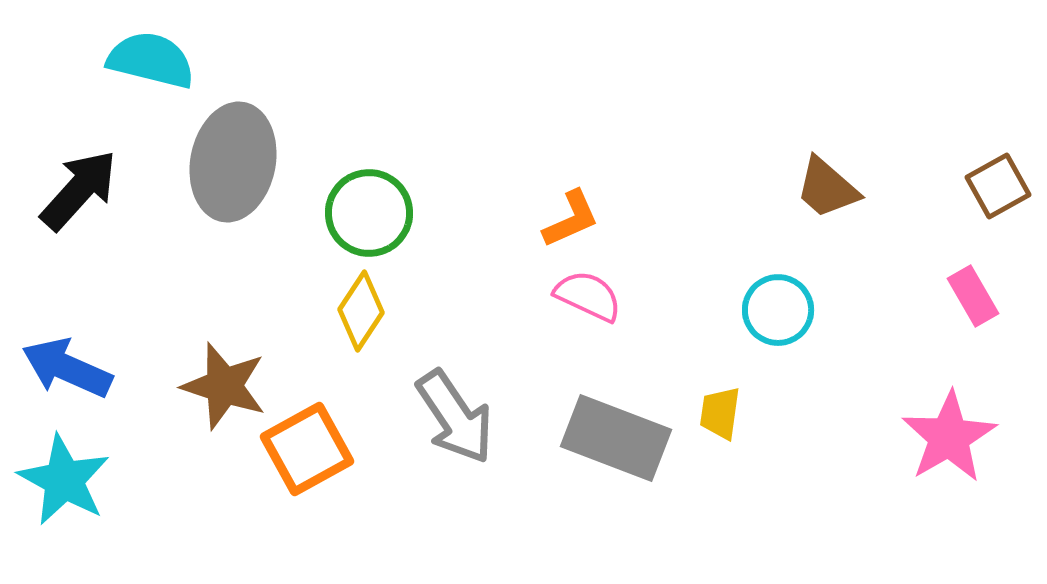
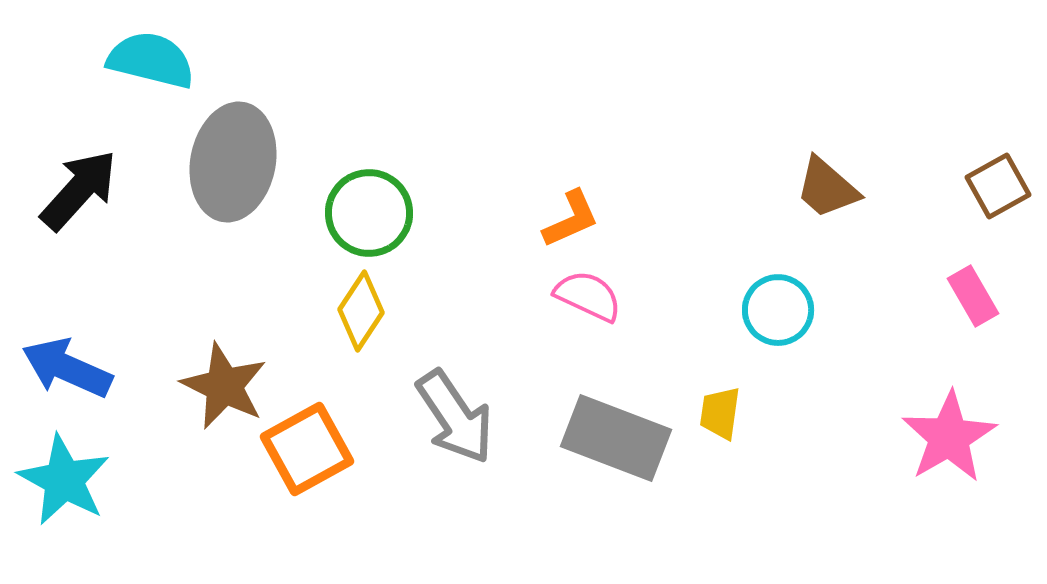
brown star: rotated 8 degrees clockwise
